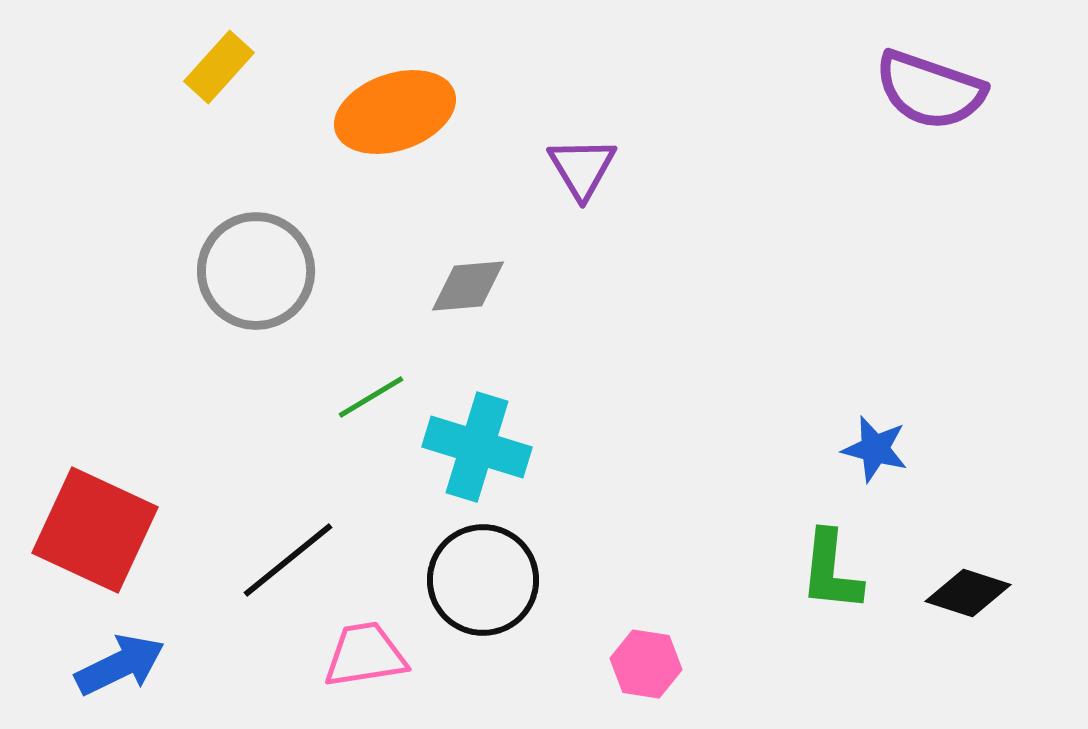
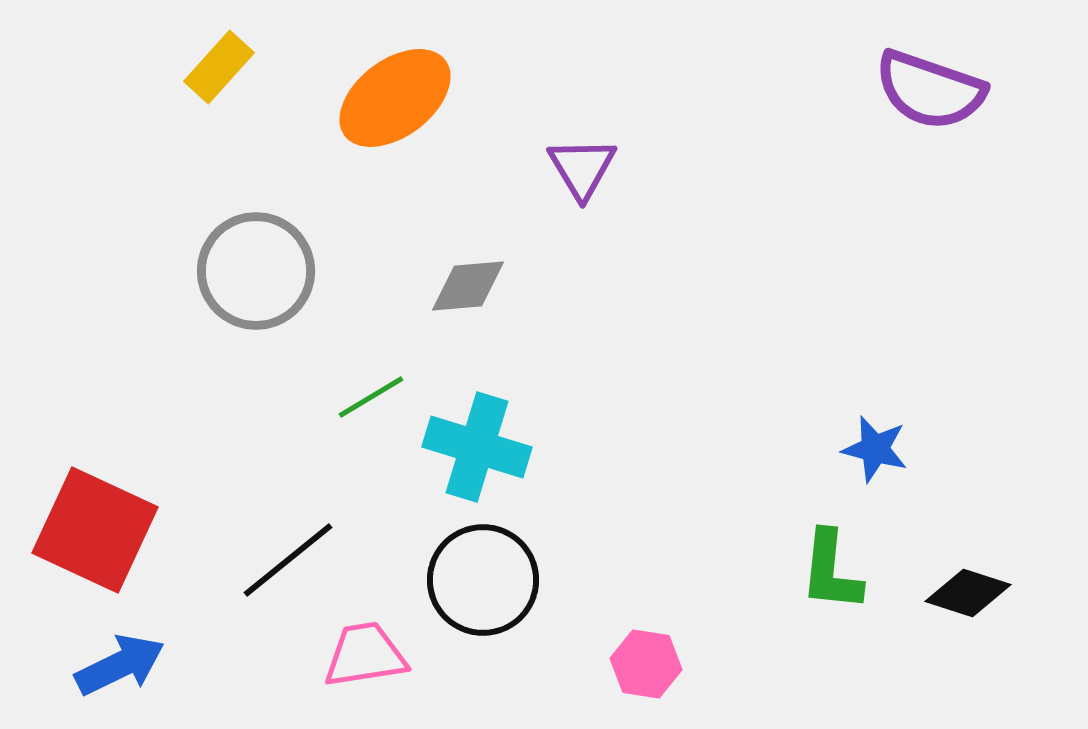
orange ellipse: moved 14 px up; rotated 18 degrees counterclockwise
